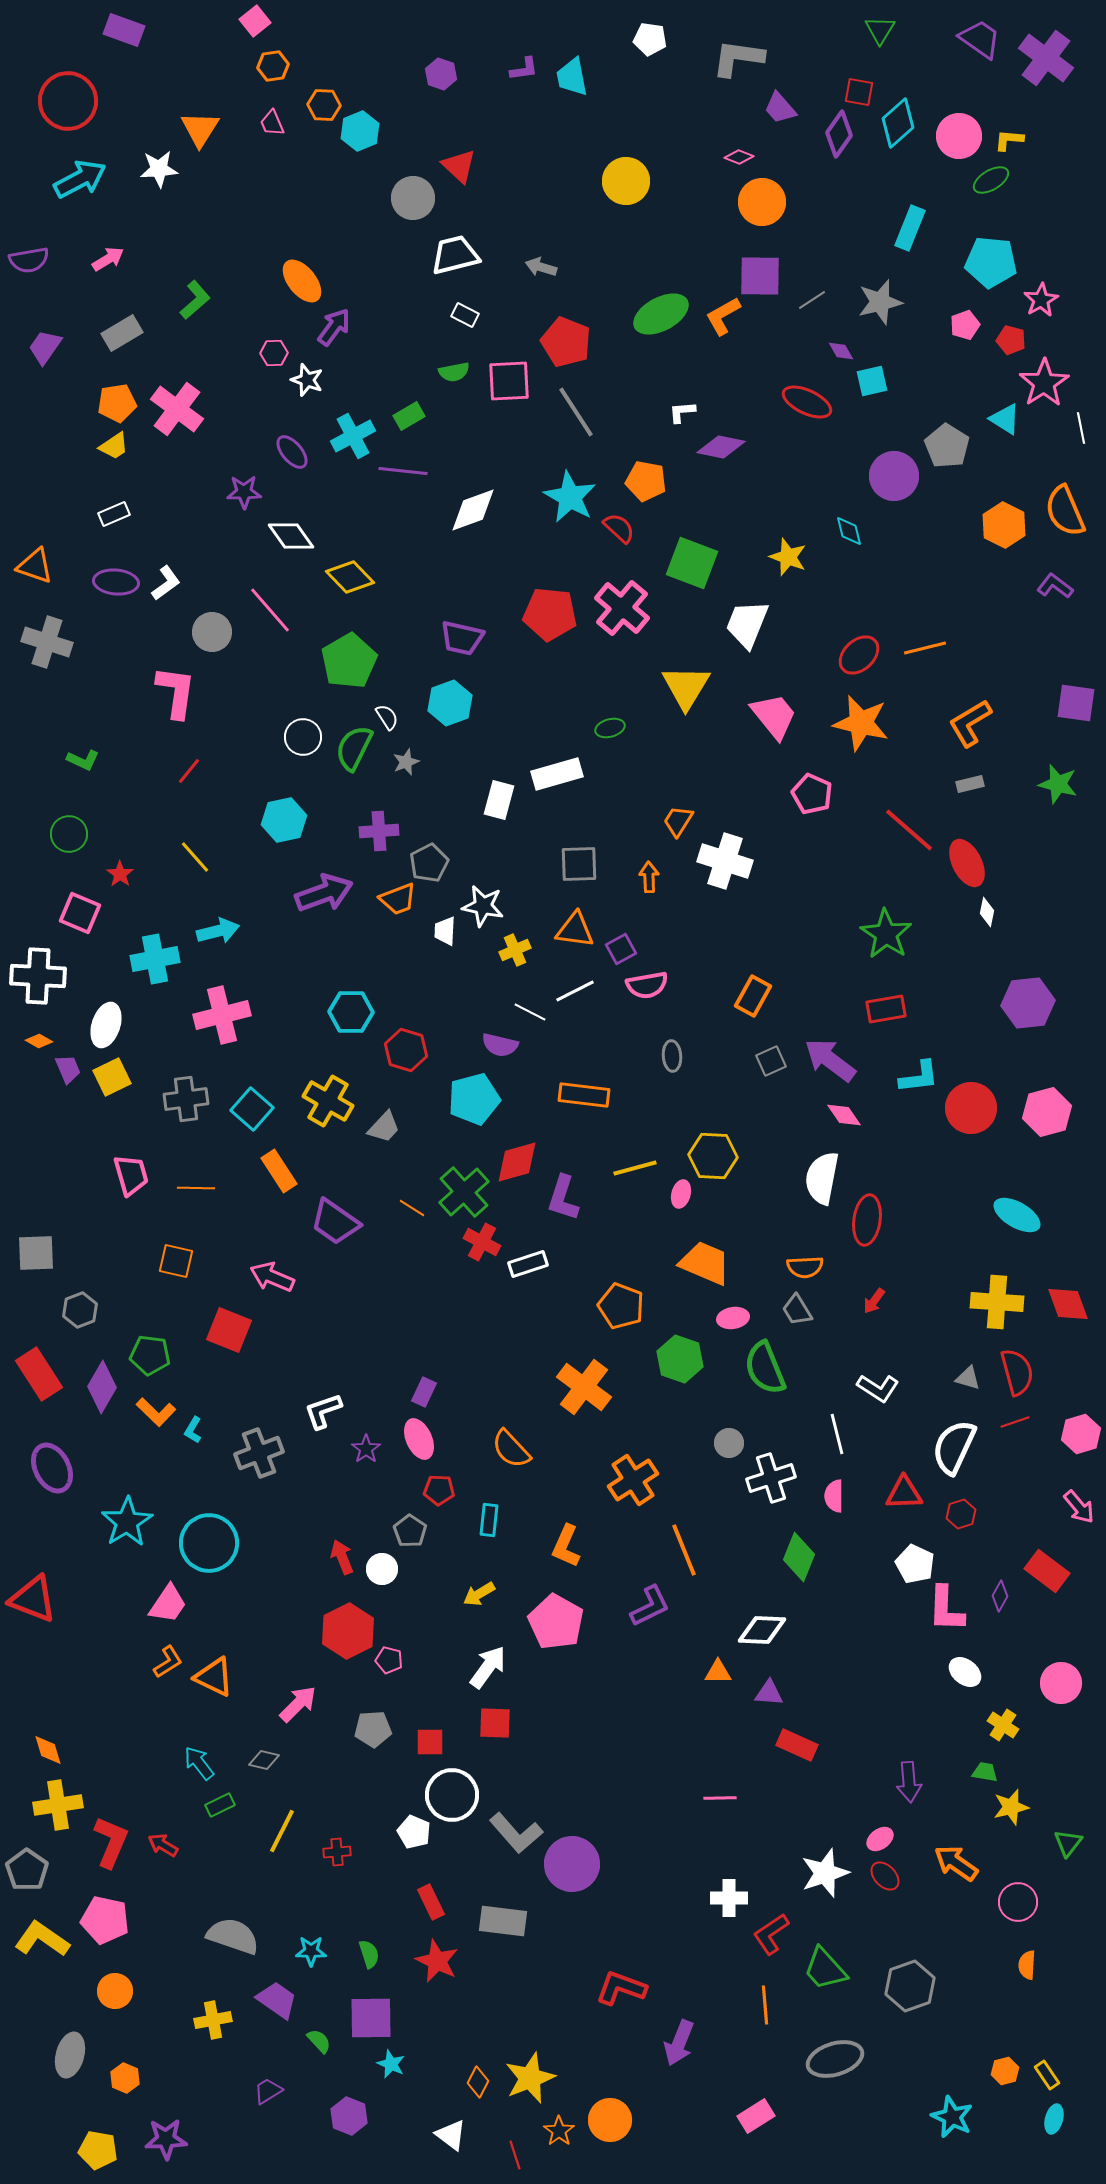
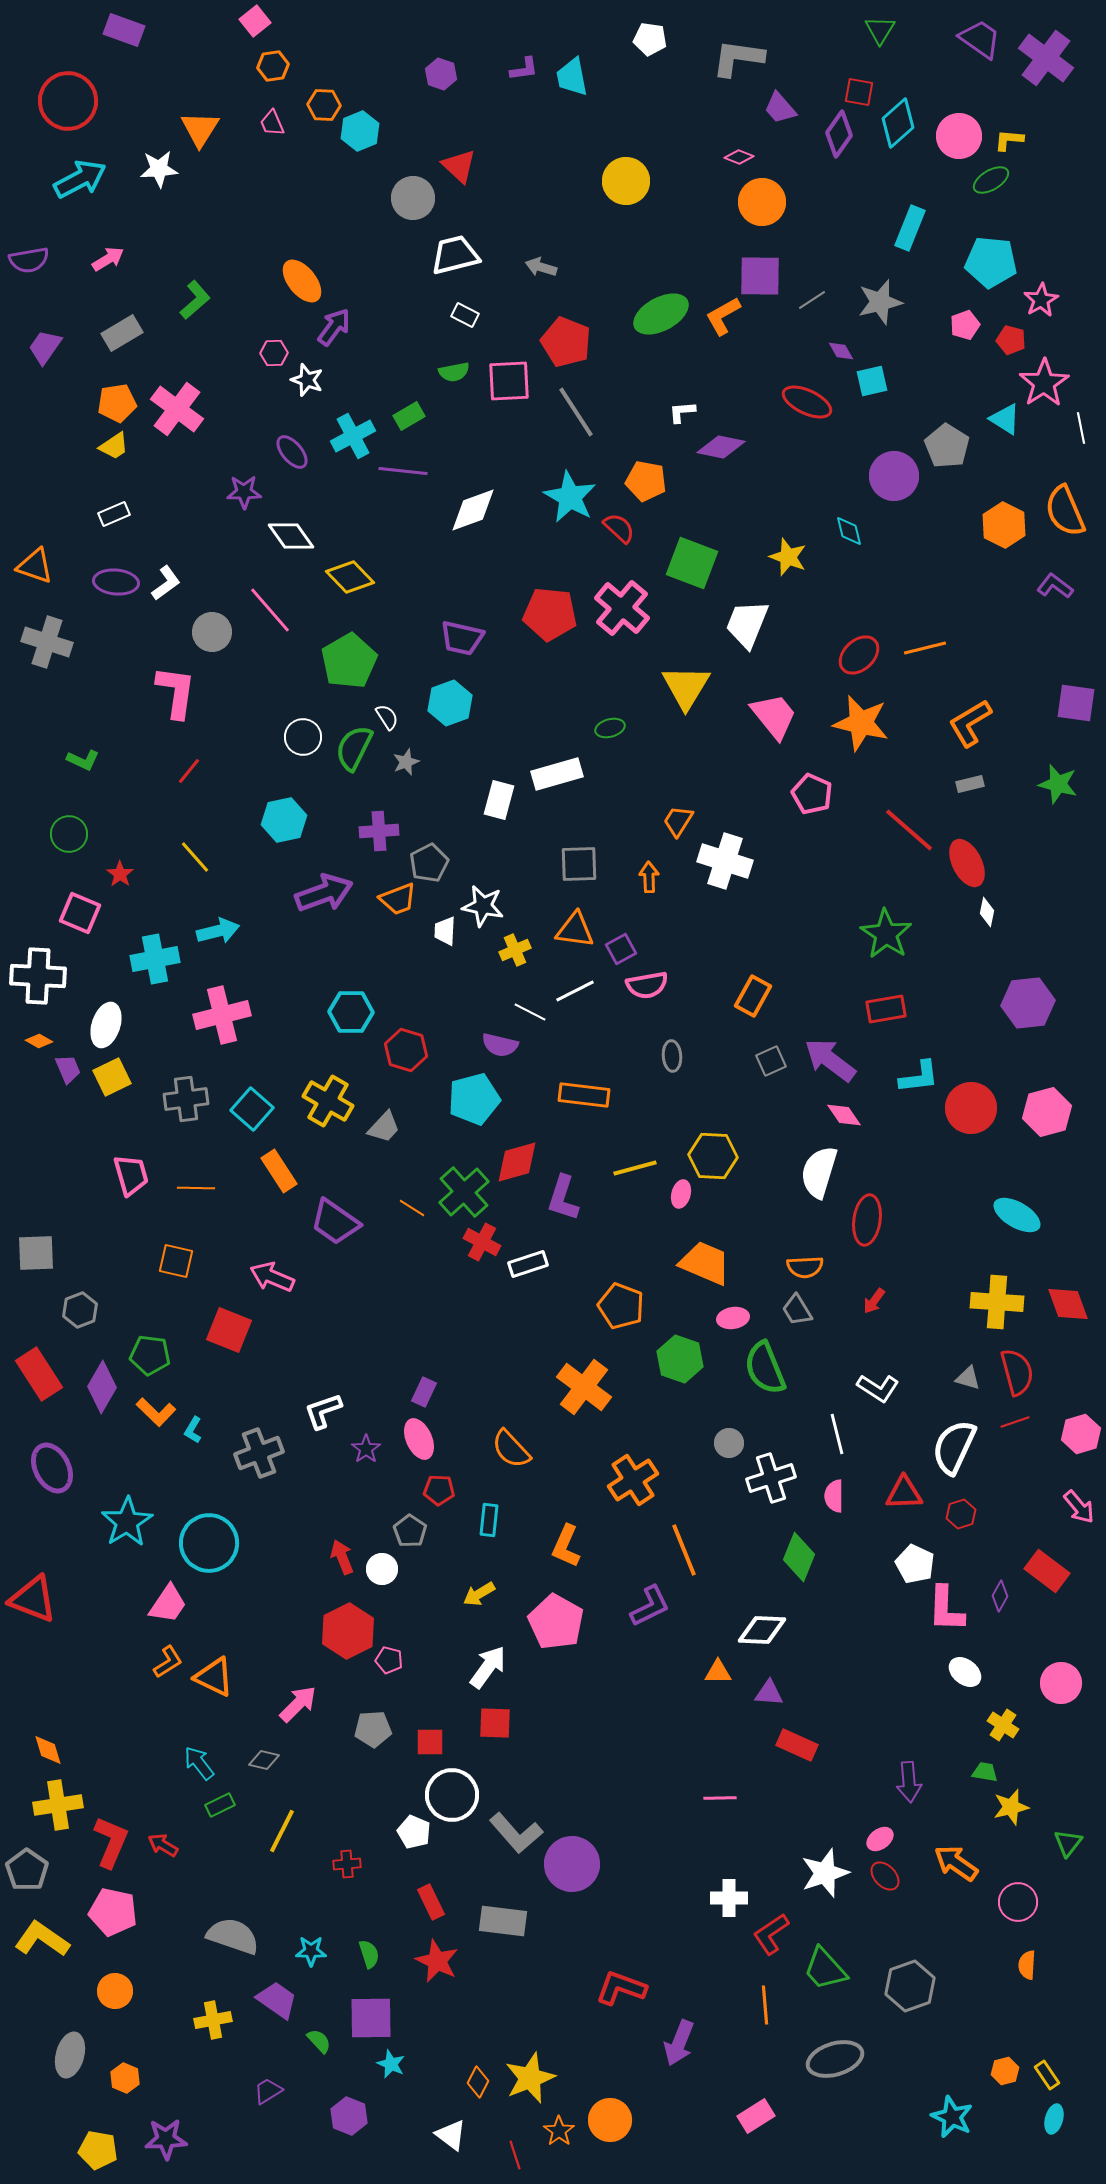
white semicircle at (822, 1178): moved 3 px left, 6 px up; rotated 6 degrees clockwise
red cross at (337, 1852): moved 10 px right, 12 px down
pink pentagon at (105, 1920): moved 8 px right, 8 px up
